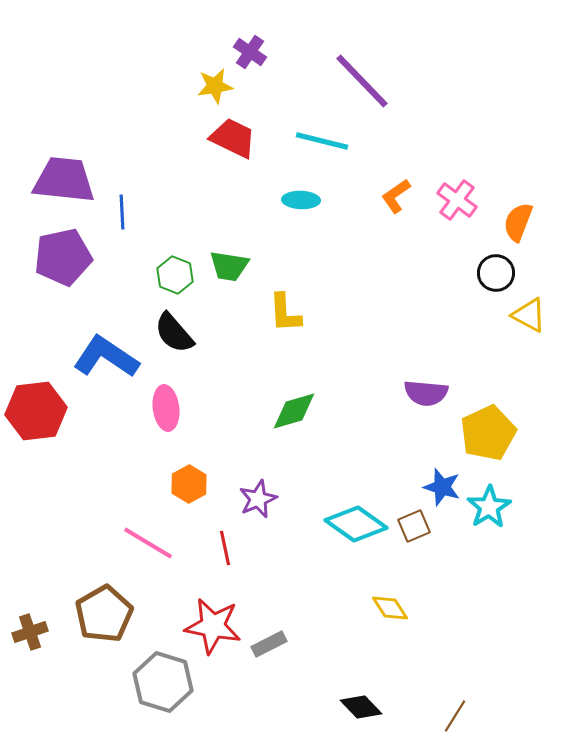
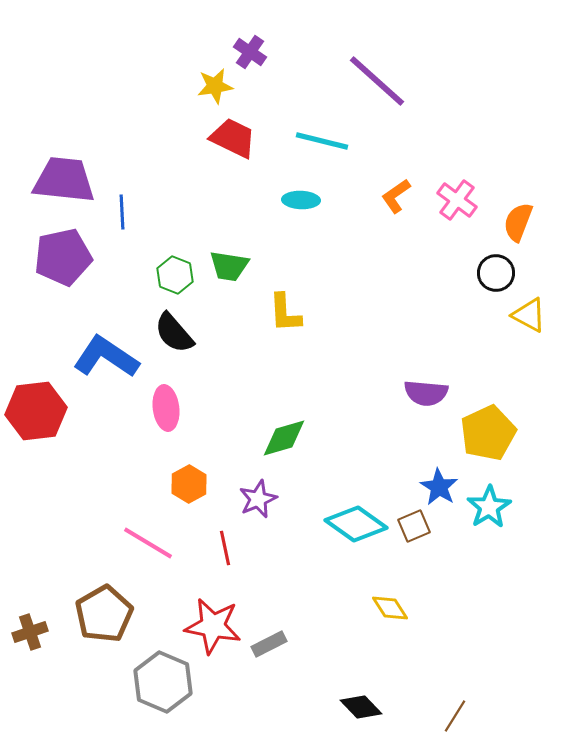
purple line: moved 15 px right; rotated 4 degrees counterclockwise
green diamond: moved 10 px left, 27 px down
blue star: moved 3 px left; rotated 15 degrees clockwise
gray hexagon: rotated 6 degrees clockwise
